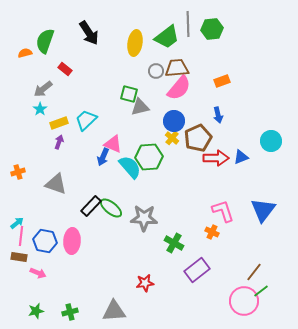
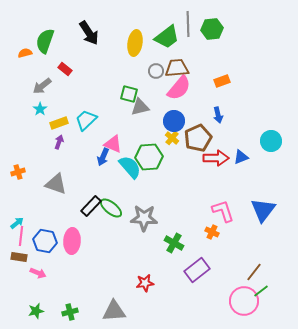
gray arrow at (43, 89): moved 1 px left, 3 px up
